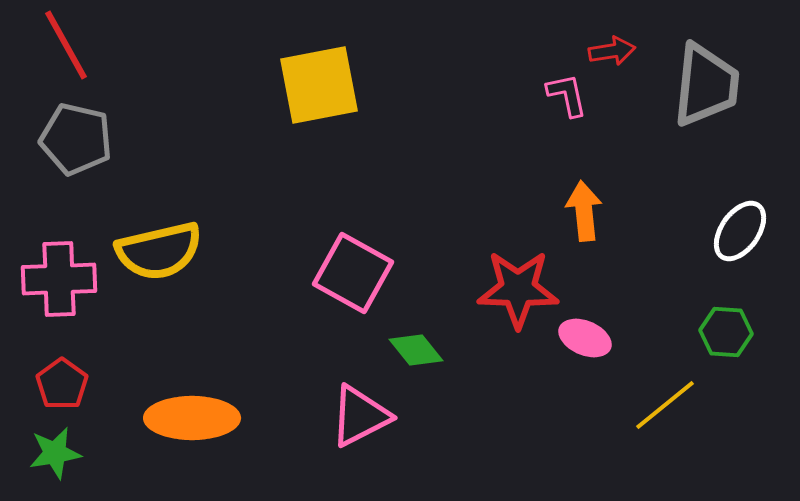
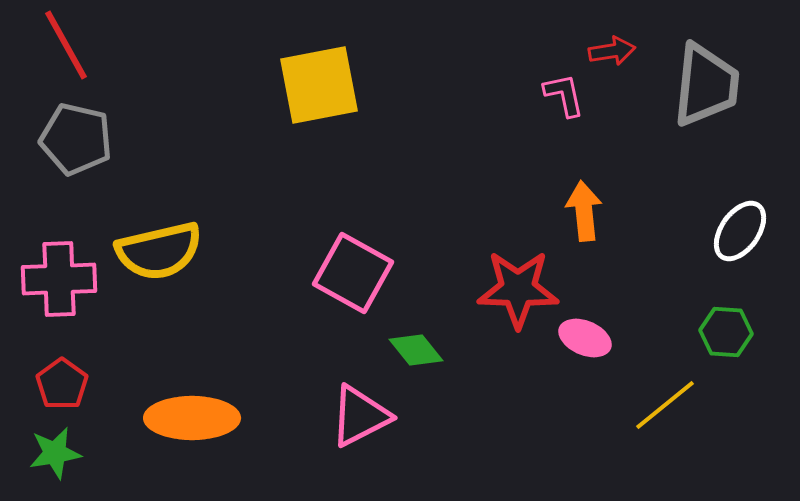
pink L-shape: moved 3 px left
